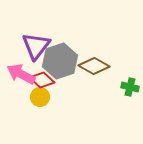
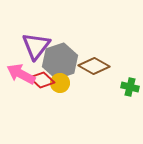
yellow circle: moved 20 px right, 14 px up
